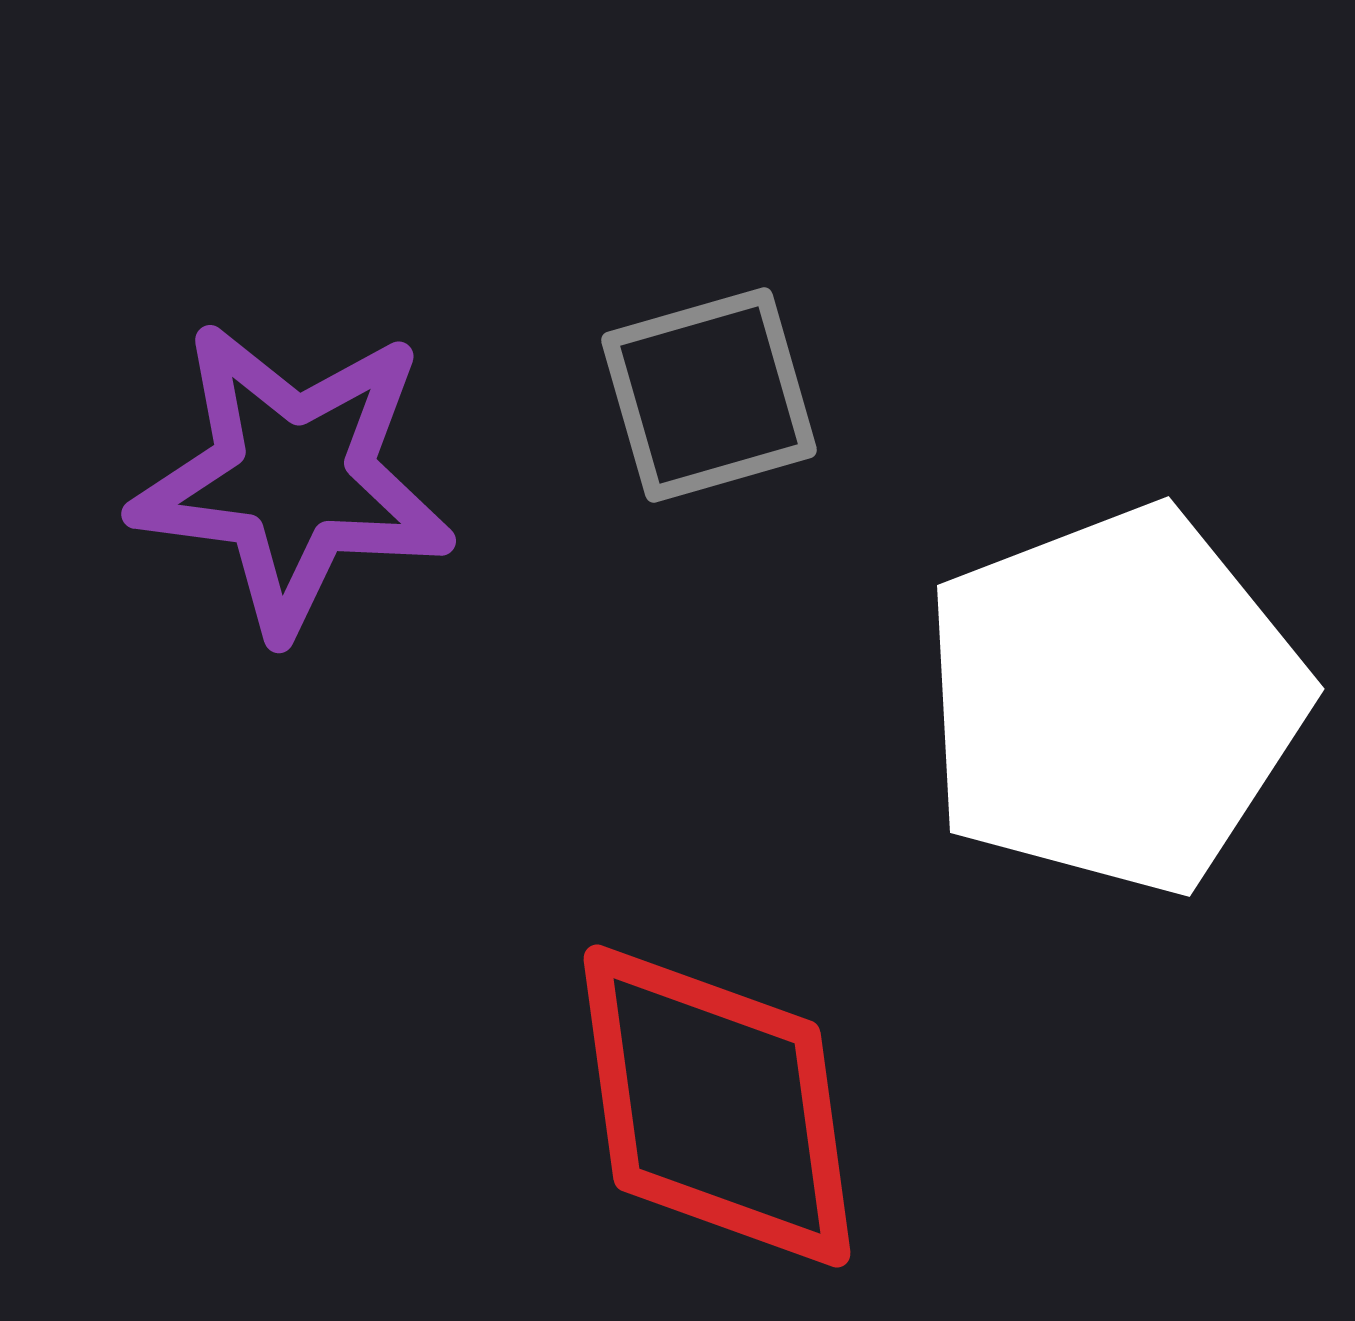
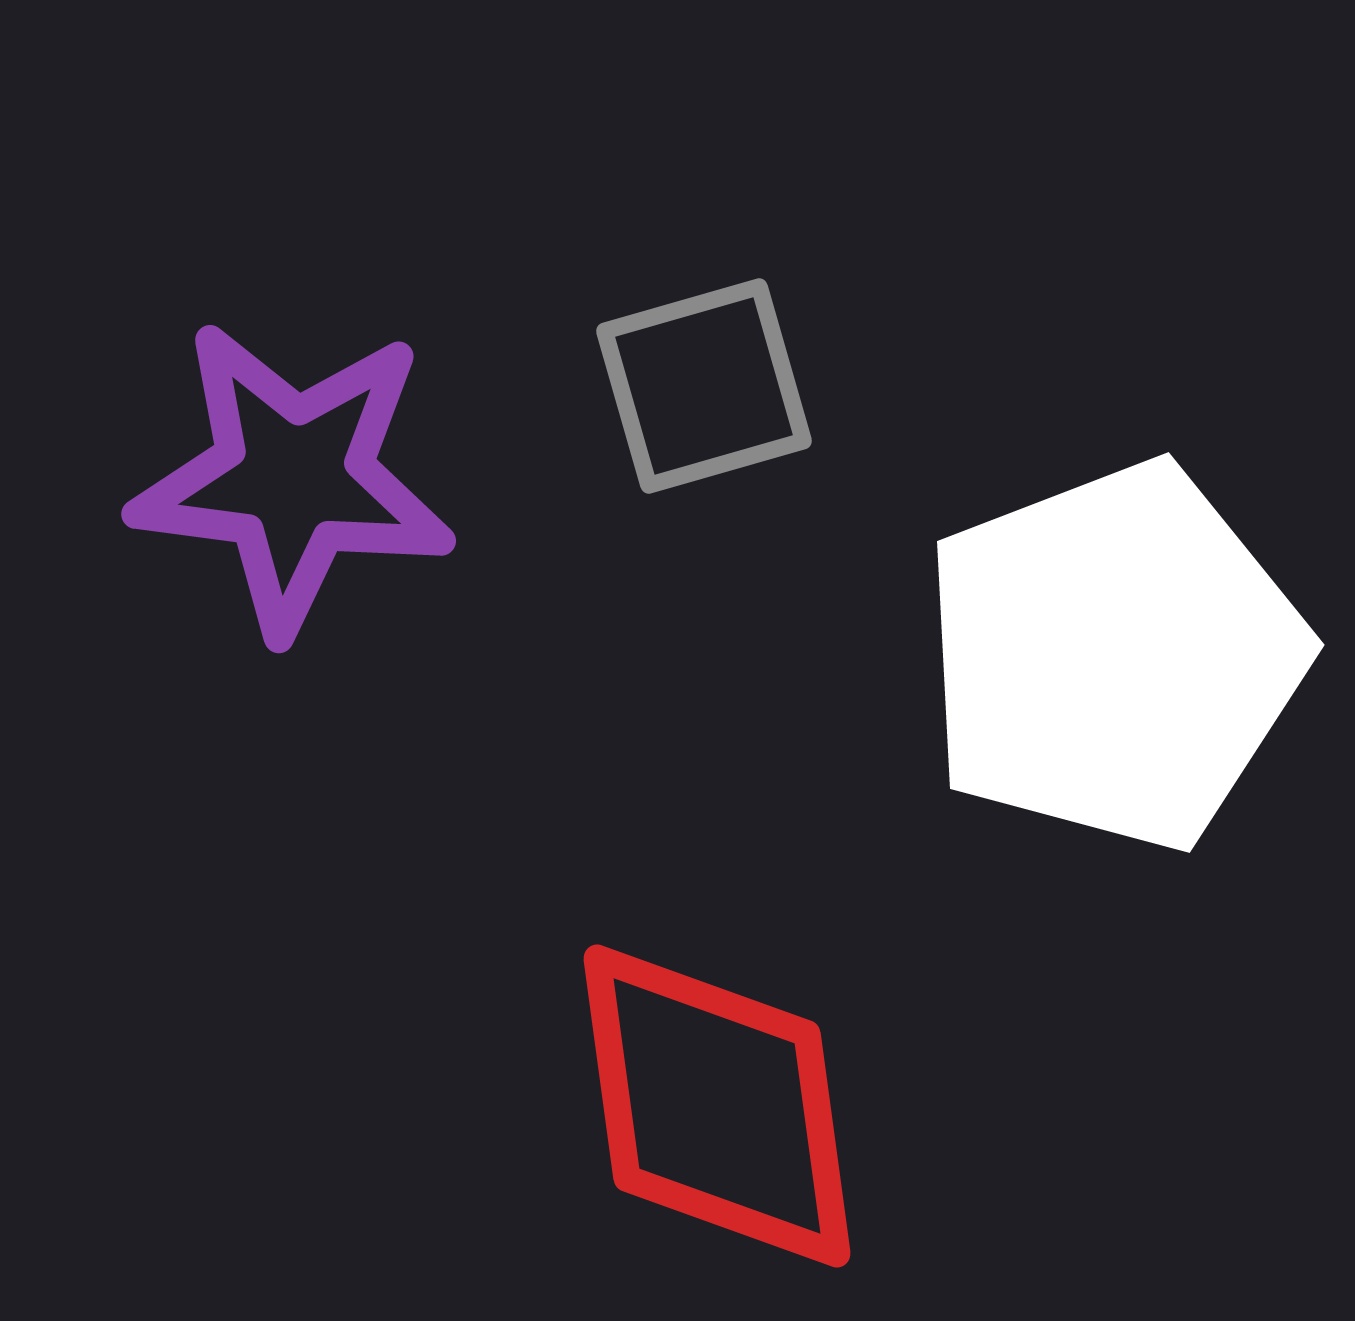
gray square: moved 5 px left, 9 px up
white pentagon: moved 44 px up
